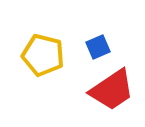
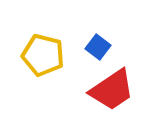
blue square: rotated 30 degrees counterclockwise
